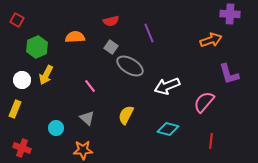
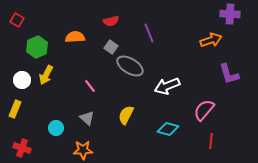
pink semicircle: moved 8 px down
